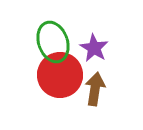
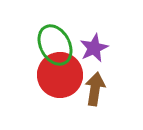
green ellipse: moved 2 px right, 3 px down; rotated 9 degrees counterclockwise
purple star: rotated 16 degrees clockwise
